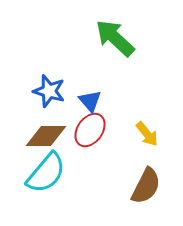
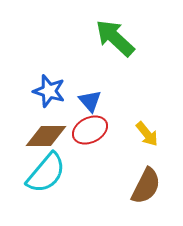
red ellipse: rotated 28 degrees clockwise
